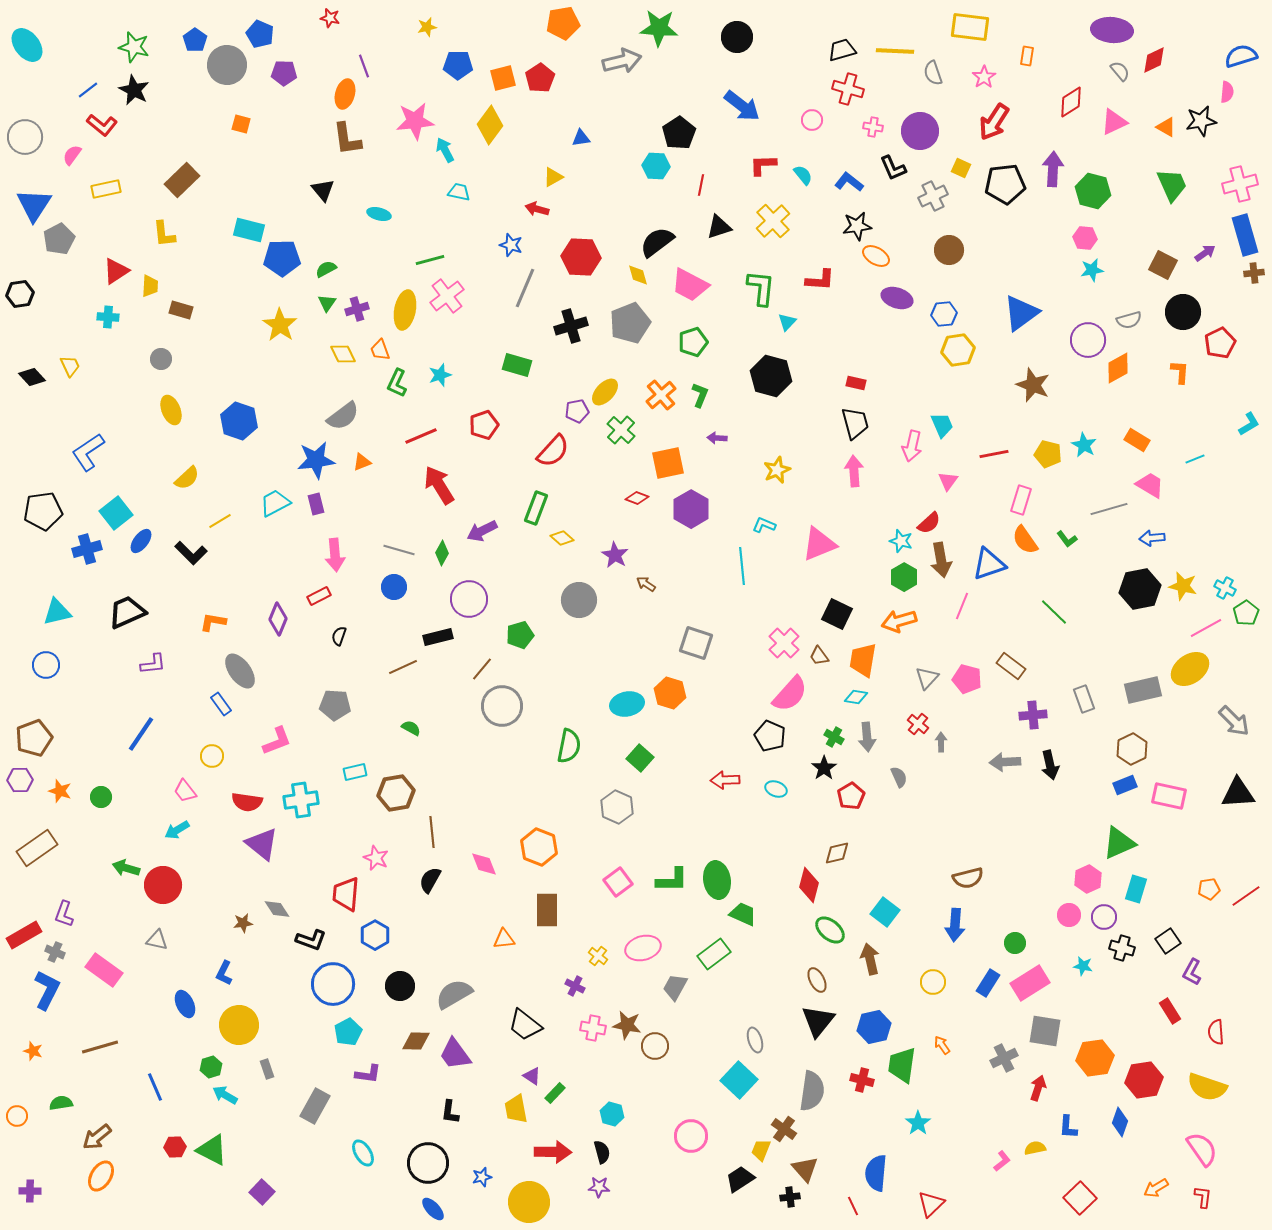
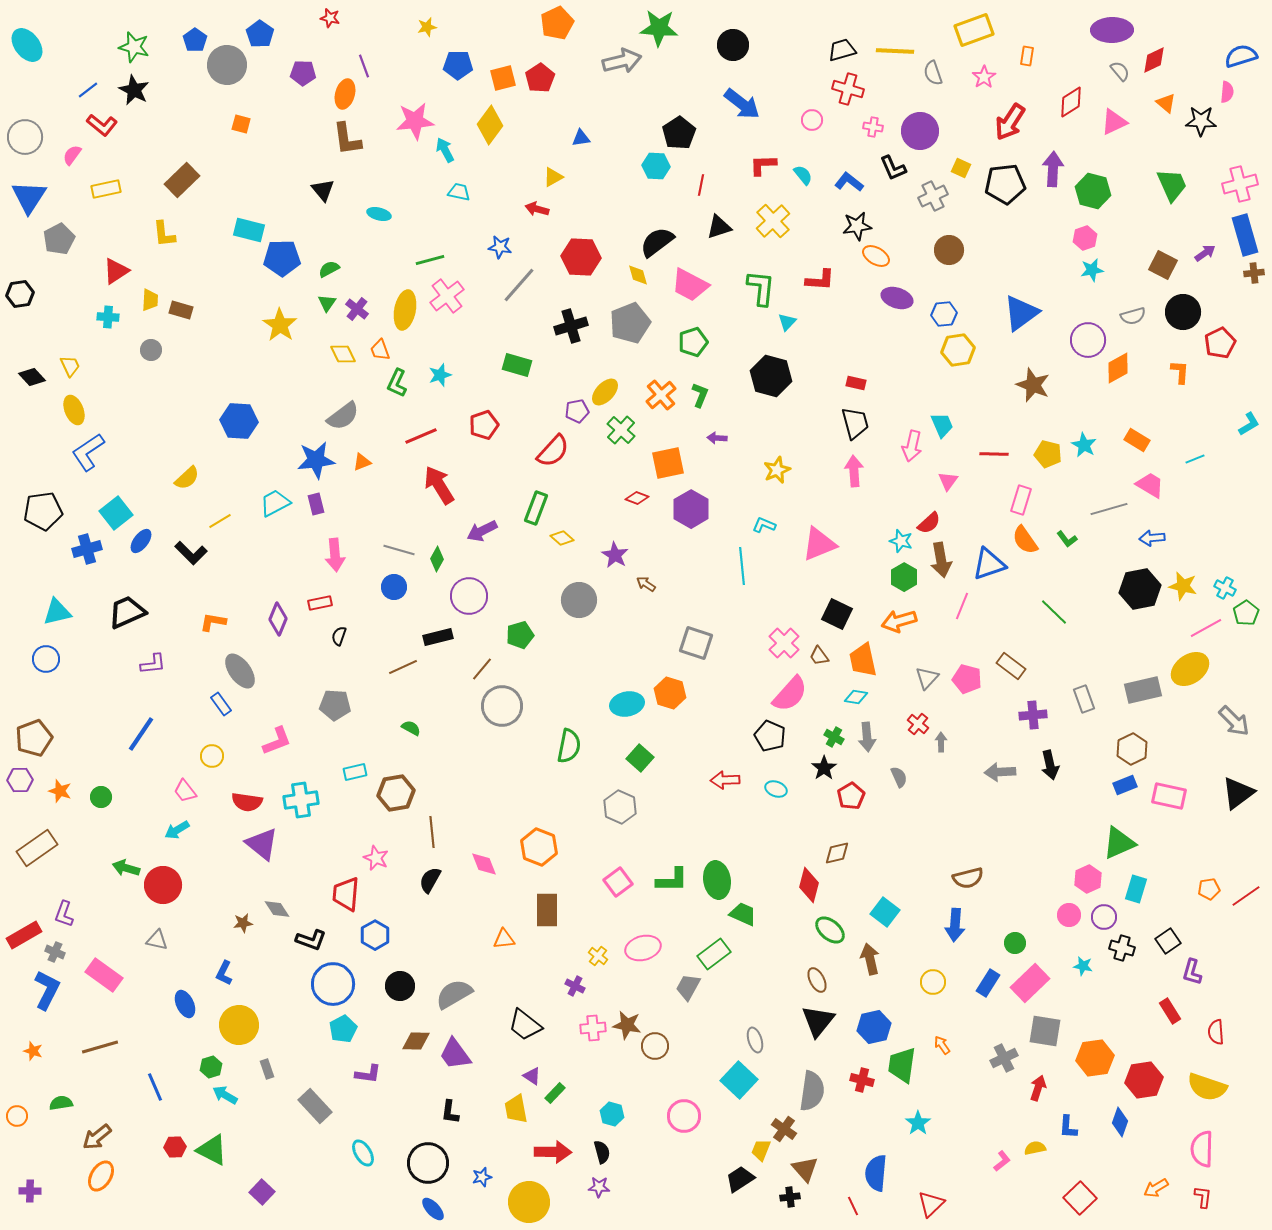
orange pentagon at (563, 23): moved 6 px left; rotated 16 degrees counterclockwise
yellow rectangle at (970, 27): moved 4 px right, 3 px down; rotated 27 degrees counterclockwise
purple ellipse at (1112, 30): rotated 6 degrees counterclockwise
blue pentagon at (260, 34): rotated 12 degrees clockwise
black circle at (737, 37): moved 4 px left, 8 px down
purple pentagon at (284, 73): moved 19 px right
blue arrow at (742, 106): moved 2 px up
black star at (1201, 121): rotated 12 degrees clockwise
red arrow at (994, 122): moved 16 px right
orange triangle at (1166, 127): moved 24 px up; rotated 10 degrees clockwise
blue triangle at (34, 205): moved 5 px left, 8 px up
pink hexagon at (1085, 238): rotated 25 degrees counterclockwise
blue star at (511, 245): moved 11 px left, 2 px down; rotated 10 degrees counterclockwise
green semicircle at (326, 269): moved 3 px right
yellow trapezoid at (150, 286): moved 14 px down
gray line at (525, 288): moved 6 px left, 3 px up; rotated 18 degrees clockwise
purple cross at (357, 309): rotated 35 degrees counterclockwise
gray semicircle at (1129, 320): moved 4 px right, 4 px up
gray circle at (161, 359): moved 10 px left, 9 px up
yellow ellipse at (171, 410): moved 97 px left
blue hexagon at (239, 421): rotated 15 degrees counterclockwise
red line at (994, 454): rotated 12 degrees clockwise
green diamond at (442, 553): moved 5 px left, 6 px down
red rectangle at (319, 596): moved 1 px right, 7 px down; rotated 15 degrees clockwise
purple circle at (469, 599): moved 3 px up
orange trapezoid at (863, 660): rotated 21 degrees counterclockwise
blue circle at (46, 665): moved 6 px up
gray arrow at (1005, 762): moved 5 px left, 10 px down
black triangle at (1238, 793): rotated 33 degrees counterclockwise
gray hexagon at (617, 807): moved 3 px right
pink rectangle at (104, 970): moved 5 px down
purple L-shape at (1192, 972): rotated 12 degrees counterclockwise
pink rectangle at (1030, 983): rotated 12 degrees counterclockwise
gray trapezoid at (675, 987): moved 13 px right
pink cross at (593, 1028): rotated 15 degrees counterclockwise
cyan pentagon at (348, 1032): moved 5 px left, 3 px up
gray rectangle at (315, 1106): rotated 72 degrees counterclockwise
pink circle at (691, 1136): moved 7 px left, 20 px up
pink semicircle at (1202, 1149): rotated 144 degrees counterclockwise
